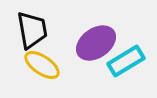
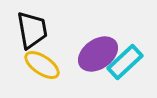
purple ellipse: moved 2 px right, 11 px down
cyan rectangle: moved 1 px left, 1 px down; rotated 12 degrees counterclockwise
